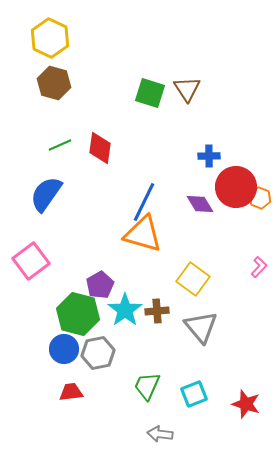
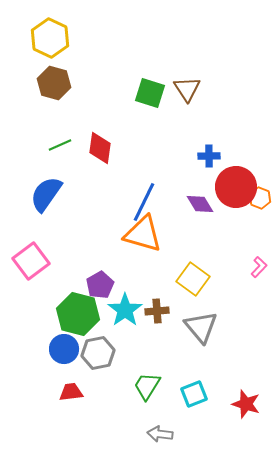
green trapezoid: rotated 8 degrees clockwise
